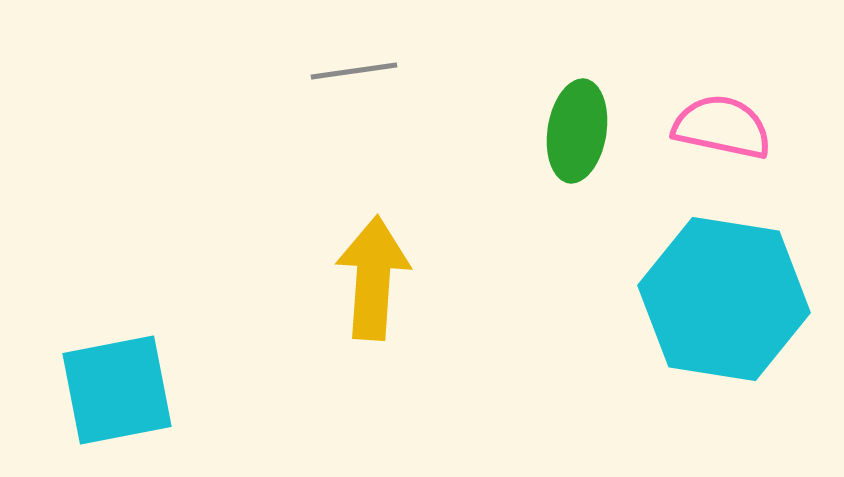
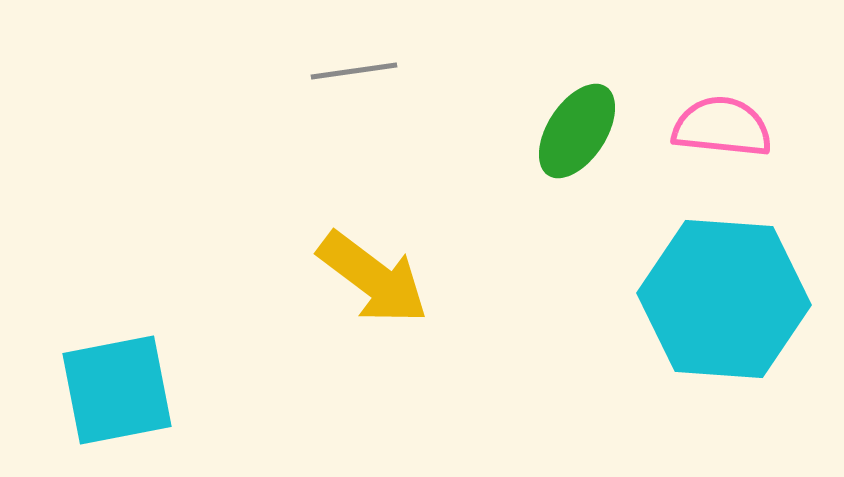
pink semicircle: rotated 6 degrees counterclockwise
green ellipse: rotated 24 degrees clockwise
yellow arrow: rotated 123 degrees clockwise
cyan hexagon: rotated 5 degrees counterclockwise
